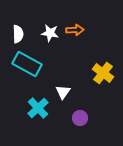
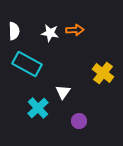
white semicircle: moved 4 px left, 3 px up
purple circle: moved 1 px left, 3 px down
